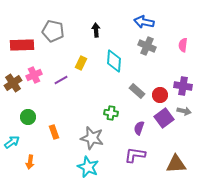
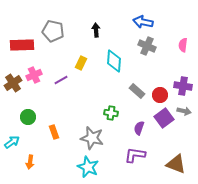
blue arrow: moved 1 px left
brown triangle: rotated 25 degrees clockwise
